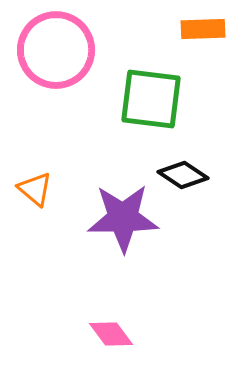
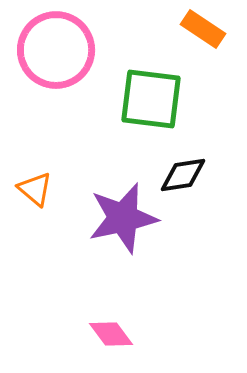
orange rectangle: rotated 36 degrees clockwise
black diamond: rotated 42 degrees counterclockwise
purple star: rotated 12 degrees counterclockwise
